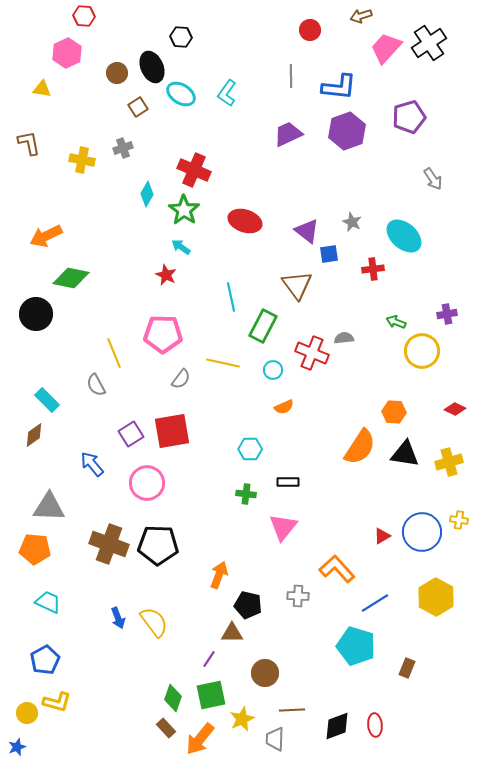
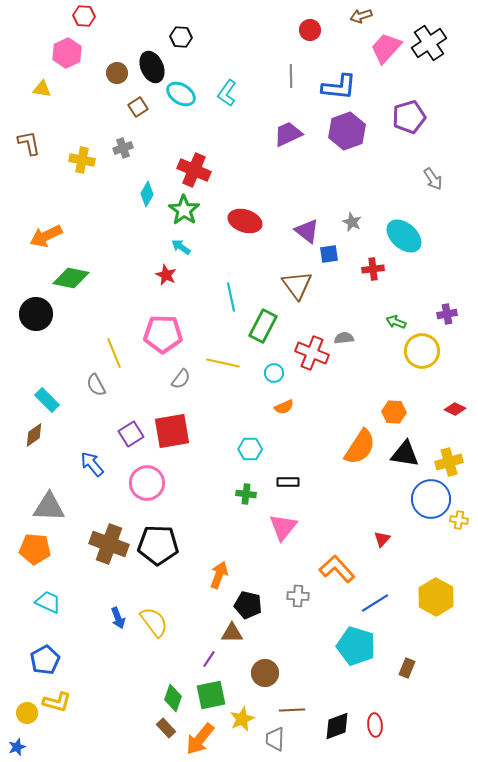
cyan circle at (273, 370): moved 1 px right, 3 px down
blue circle at (422, 532): moved 9 px right, 33 px up
red triangle at (382, 536): moved 3 px down; rotated 18 degrees counterclockwise
